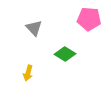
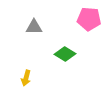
gray triangle: moved 1 px up; rotated 48 degrees counterclockwise
yellow arrow: moved 2 px left, 5 px down
